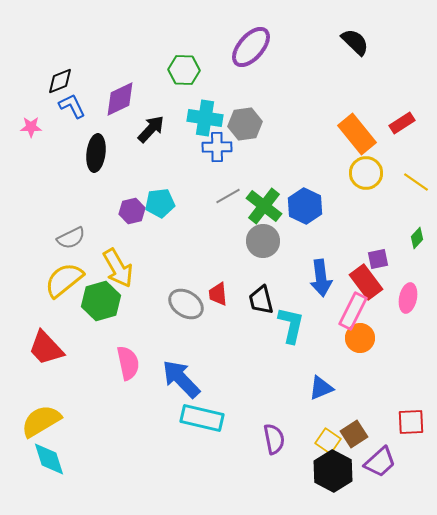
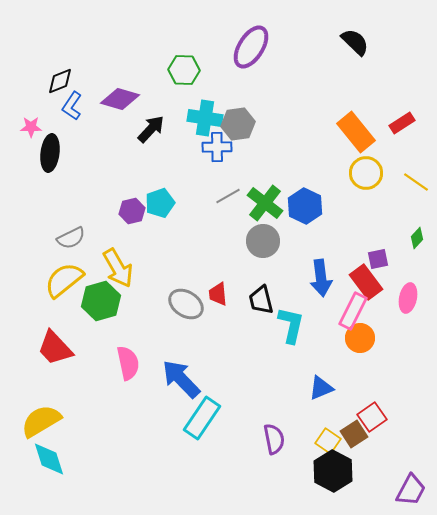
purple ellipse at (251, 47): rotated 9 degrees counterclockwise
purple diamond at (120, 99): rotated 42 degrees clockwise
blue L-shape at (72, 106): rotated 120 degrees counterclockwise
gray hexagon at (245, 124): moved 7 px left
orange rectangle at (357, 134): moved 1 px left, 2 px up
black ellipse at (96, 153): moved 46 px left
cyan pentagon at (160, 203): rotated 12 degrees counterclockwise
green cross at (264, 206): moved 1 px right, 3 px up
red trapezoid at (46, 348): moved 9 px right
cyan rectangle at (202, 418): rotated 69 degrees counterclockwise
red square at (411, 422): moved 39 px left, 5 px up; rotated 32 degrees counterclockwise
purple trapezoid at (380, 462): moved 31 px right, 28 px down; rotated 20 degrees counterclockwise
